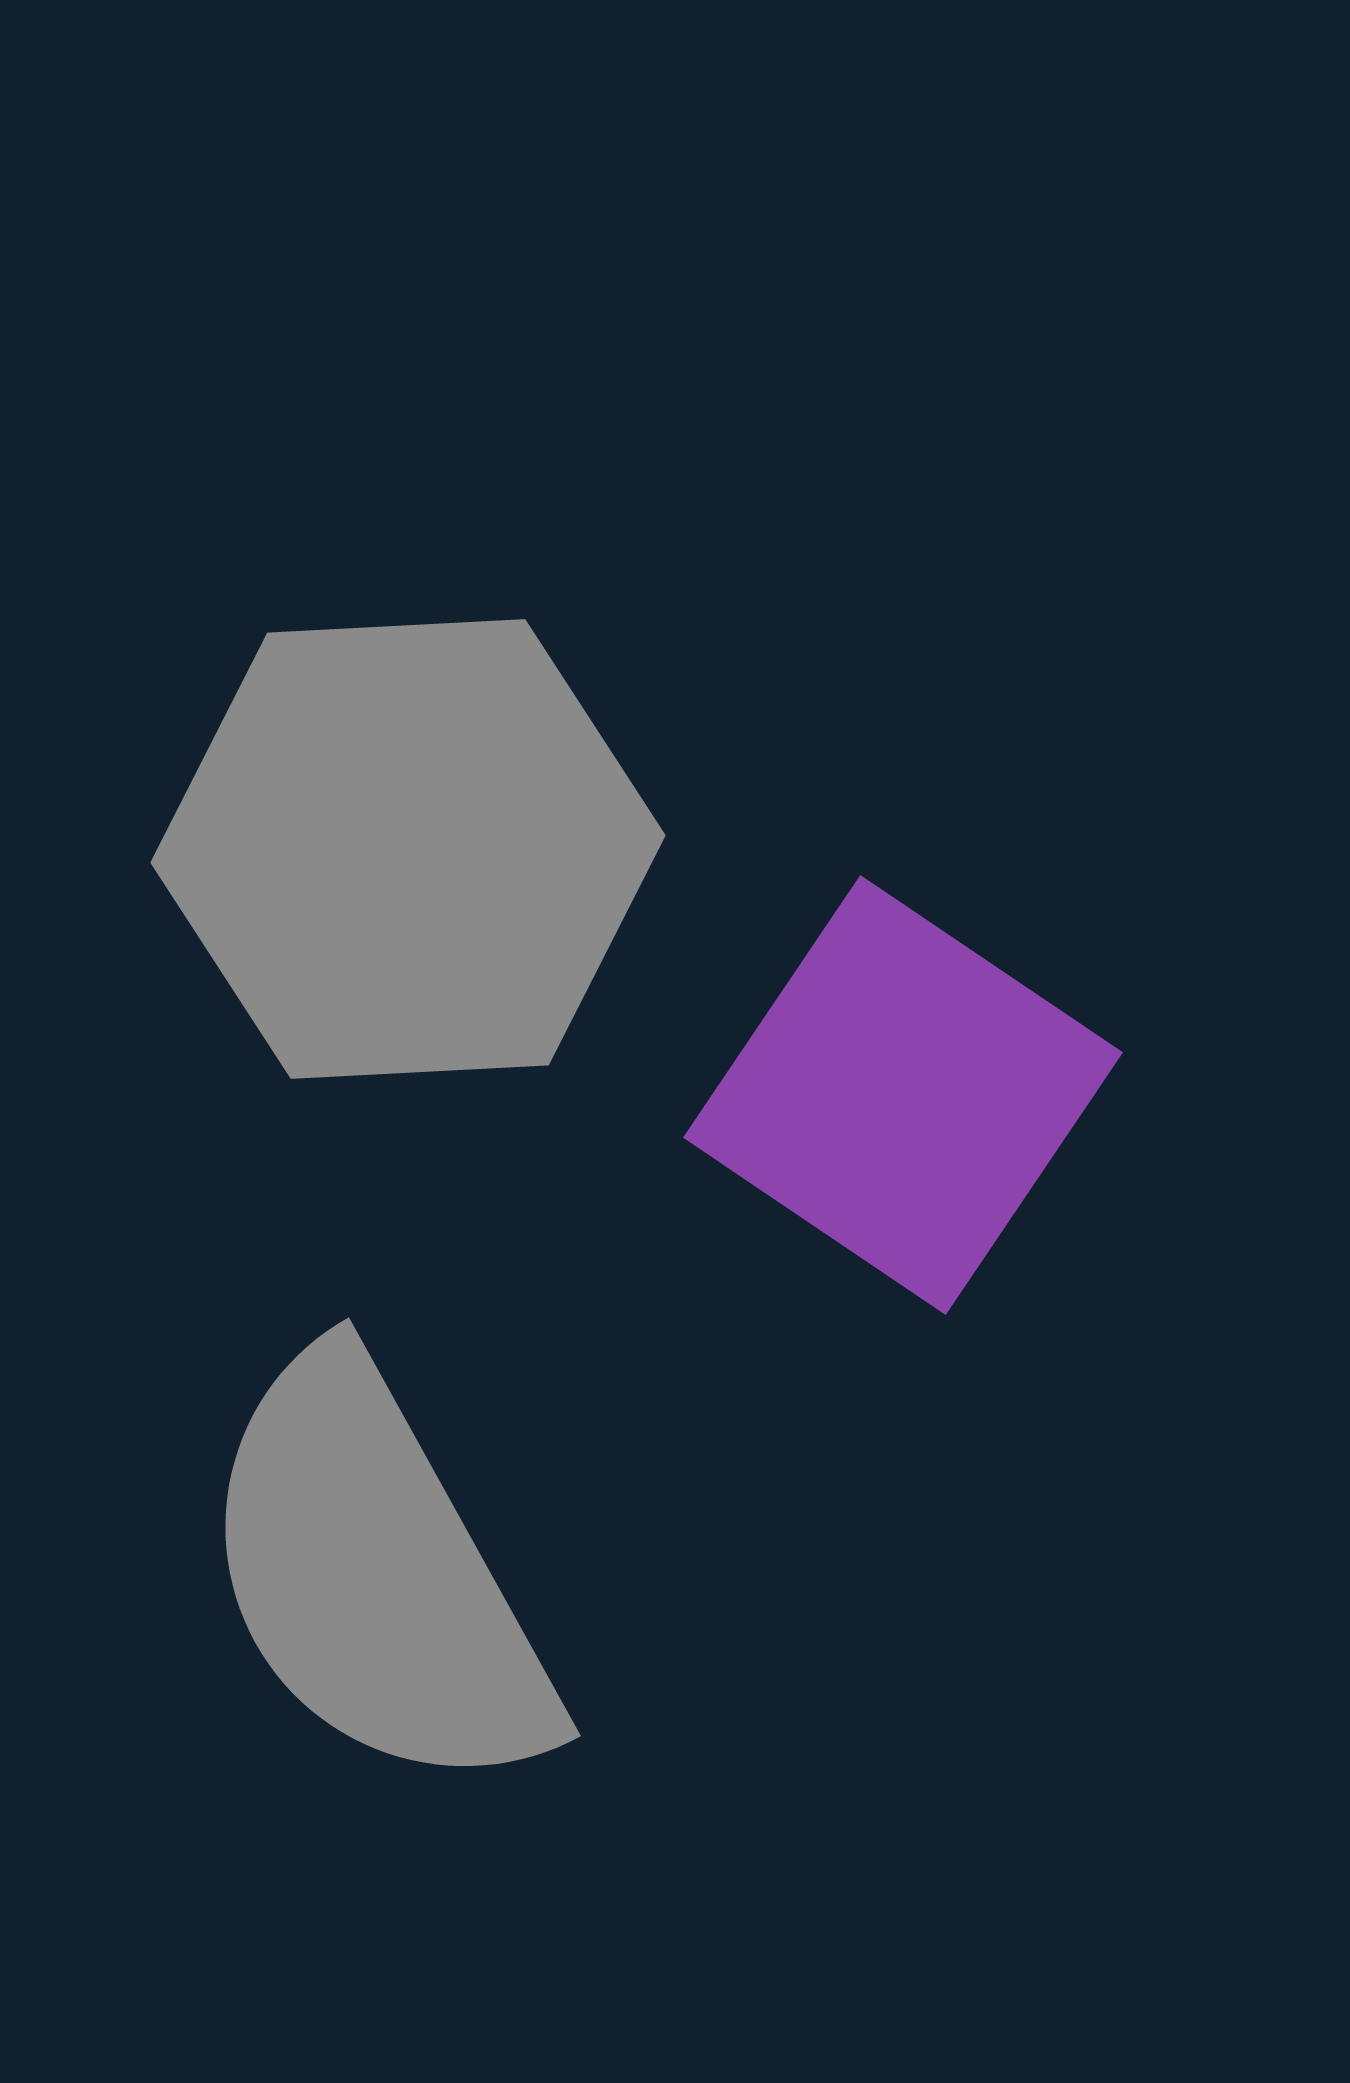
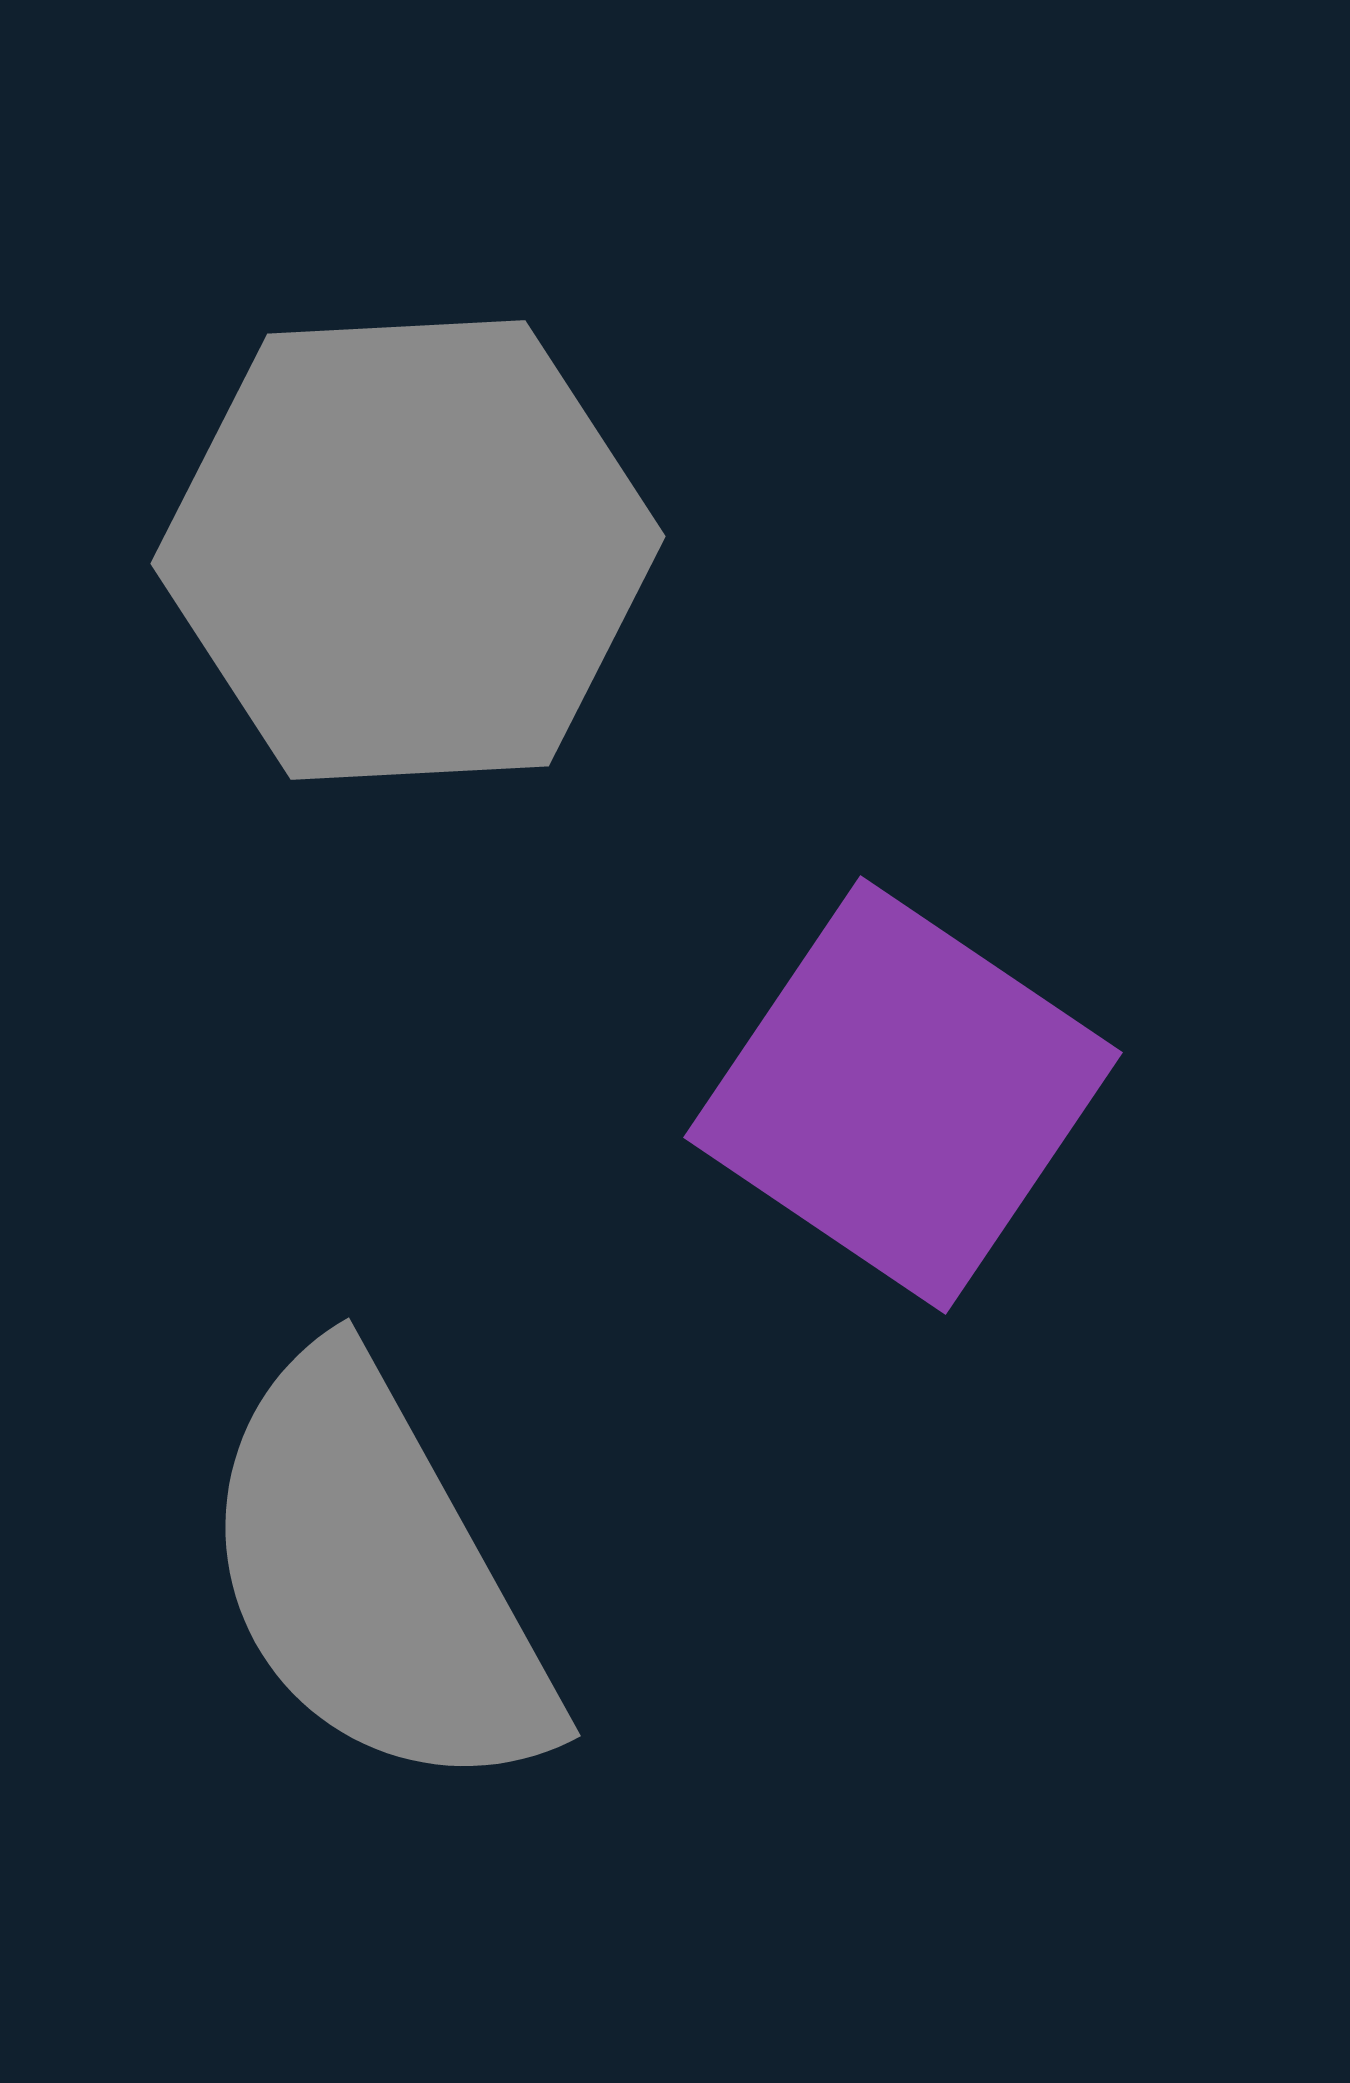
gray hexagon: moved 299 px up
